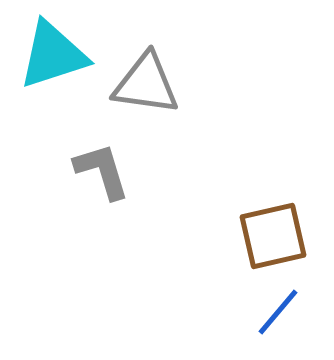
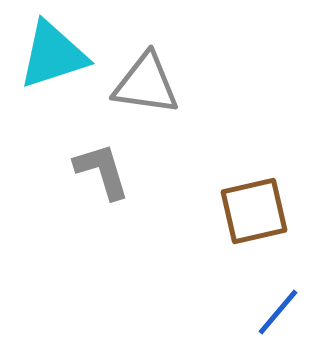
brown square: moved 19 px left, 25 px up
